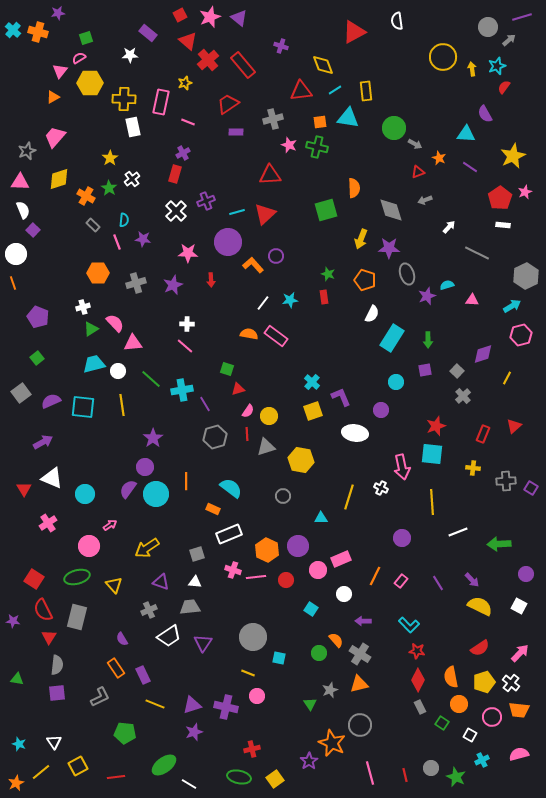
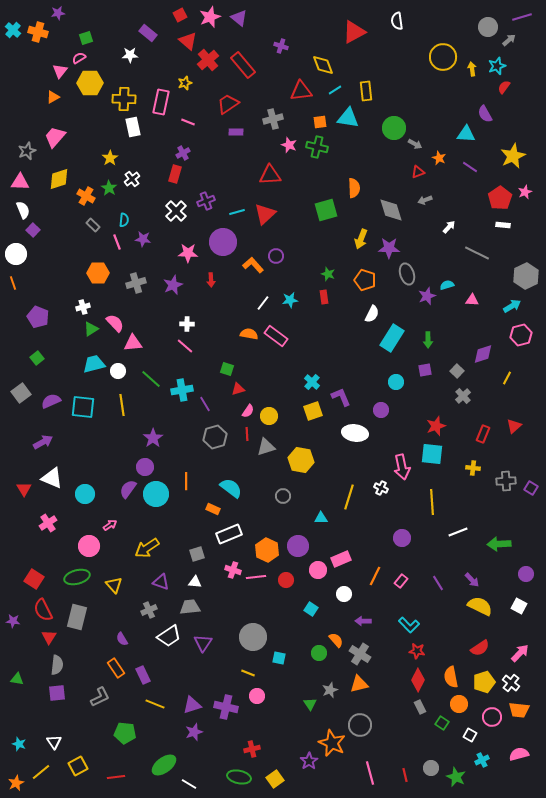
purple circle at (228, 242): moved 5 px left
